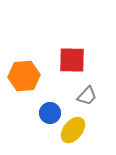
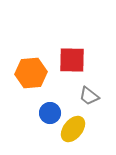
orange hexagon: moved 7 px right, 3 px up
gray trapezoid: moved 2 px right; rotated 85 degrees clockwise
yellow ellipse: moved 1 px up
